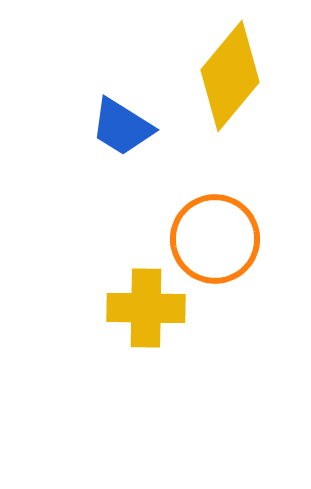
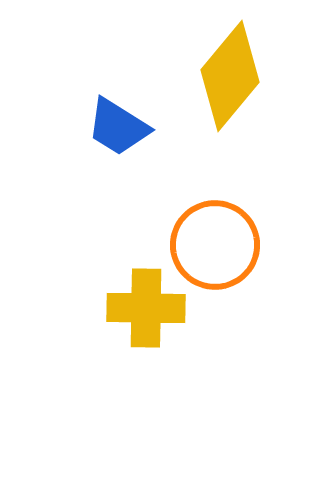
blue trapezoid: moved 4 px left
orange circle: moved 6 px down
